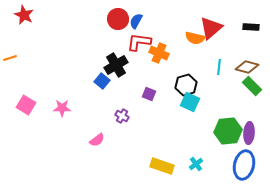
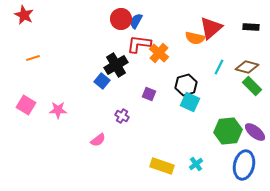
red circle: moved 3 px right
red L-shape: moved 2 px down
orange cross: rotated 18 degrees clockwise
orange line: moved 23 px right
cyan line: rotated 21 degrees clockwise
pink star: moved 4 px left, 2 px down
purple ellipse: moved 6 px right, 1 px up; rotated 55 degrees counterclockwise
pink semicircle: moved 1 px right
